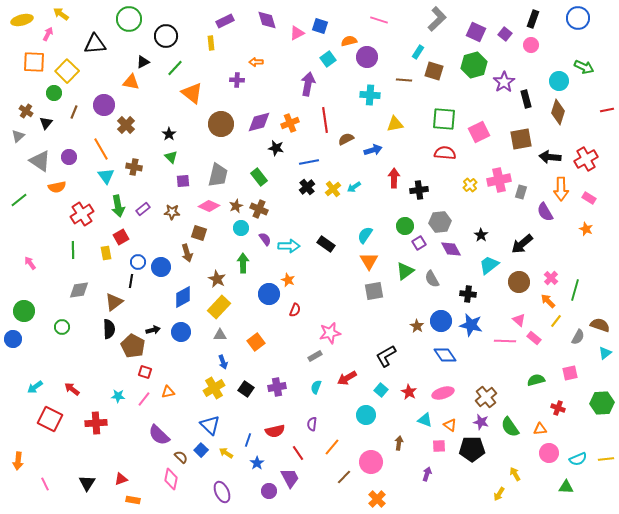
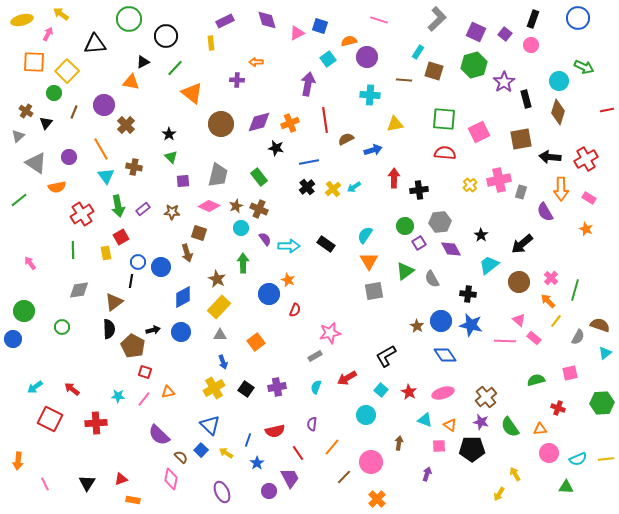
gray triangle at (40, 161): moved 4 px left, 2 px down
